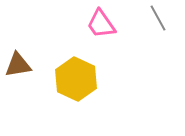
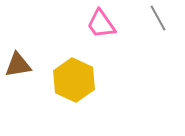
yellow hexagon: moved 2 px left, 1 px down
